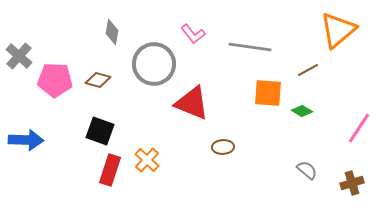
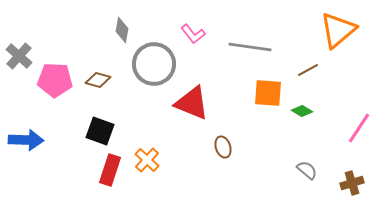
gray diamond: moved 10 px right, 2 px up
brown ellipse: rotated 75 degrees clockwise
